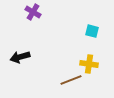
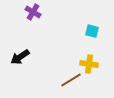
black arrow: rotated 18 degrees counterclockwise
brown line: rotated 10 degrees counterclockwise
